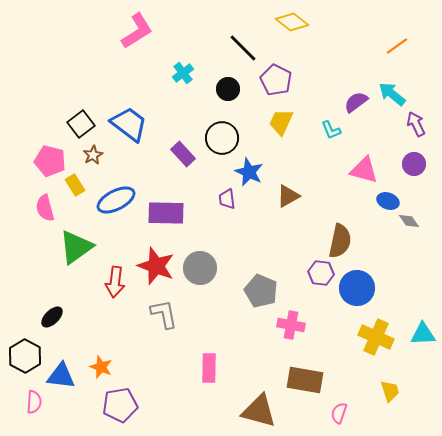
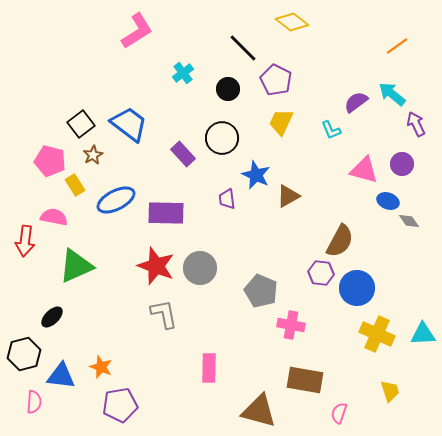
purple circle at (414, 164): moved 12 px left
blue star at (249, 172): moved 7 px right, 3 px down
pink semicircle at (45, 208): moved 9 px right, 9 px down; rotated 116 degrees clockwise
brown semicircle at (340, 241): rotated 16 degrees clockwise
green triangle at (76, 247): moved 19 px down; rotated 12 degrees clockwise
red arrow at (115, 282): moved 90 px left, 41 px up
yellow cross at (376, 337): moved 1 px right, 3 px up
black hexagon at (25, 356): moved 1 px left, 2 px up; rotated 16 degrees clockwise
